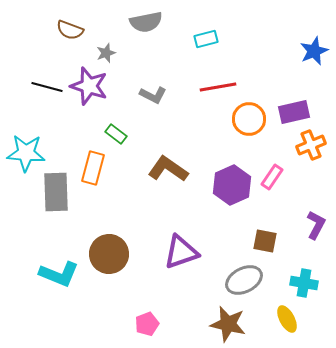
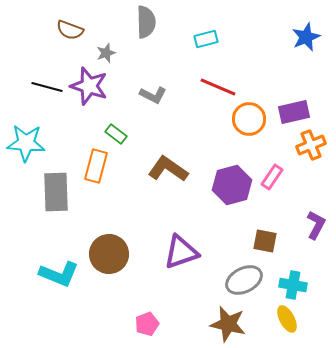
gray semicircle: rotated 80 degrees counterclockwise
blue star: moved 8 px left, 14 px up
red line: rotated 33 degrees clockwise
cyan star: moved 10 px up
orange rectangle: moved 3 px right, 2 px up
purple hexagon: rotated 9 degrees clockwise
cyan cross: moved 11 px left, 2 px down
